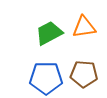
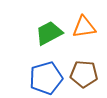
blue pentagon: rotated 16 degrees counterclockwise
